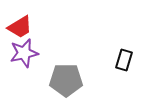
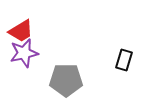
red trapezoid: moved 1 px right, 4 px down
